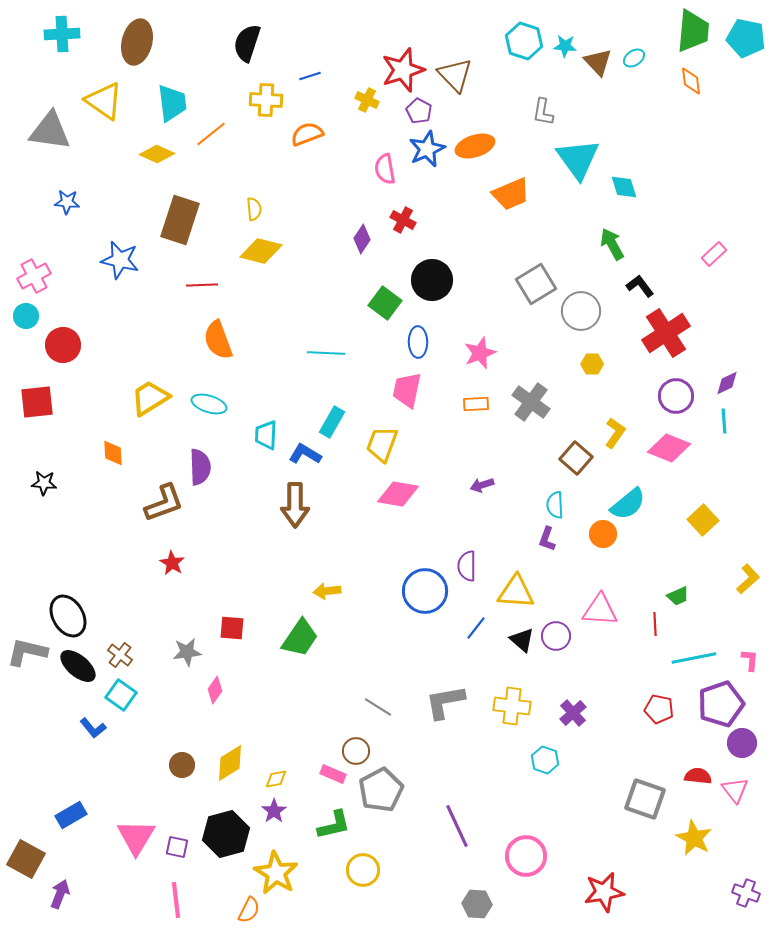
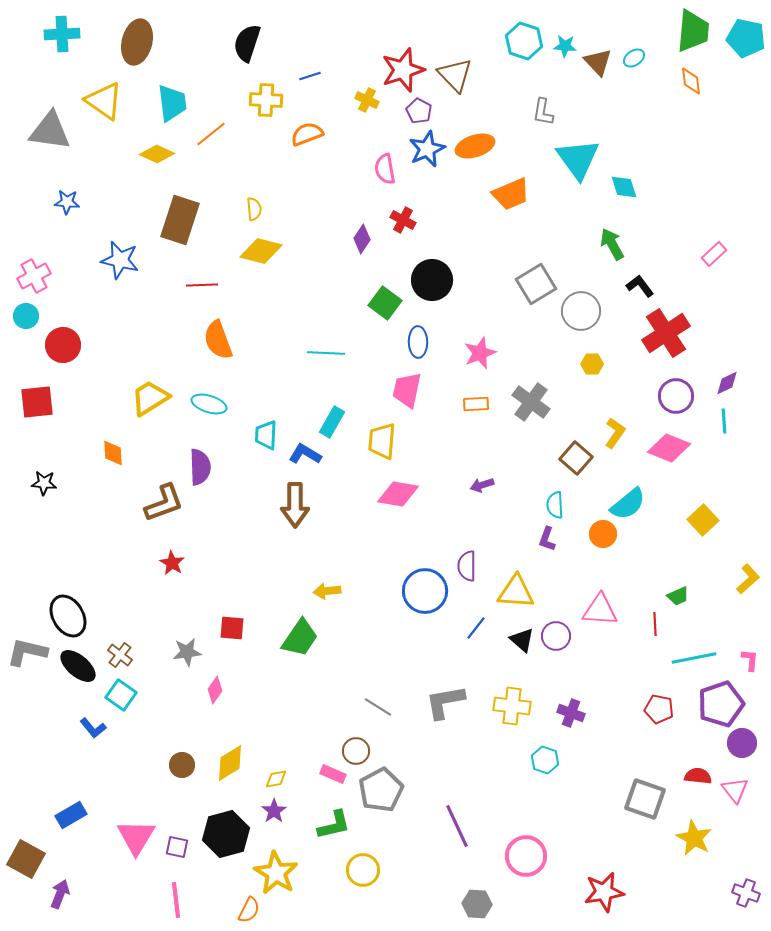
yellow trapezoid at (382, 444): moved 3 px up; rotated 15 degrees counterclockwise
purple cross at (573, 713): moved 2 px left; rotated 28 degrees counterclockwise
